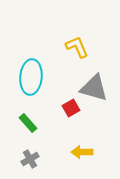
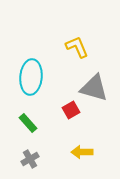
red square: moved 2 px down
